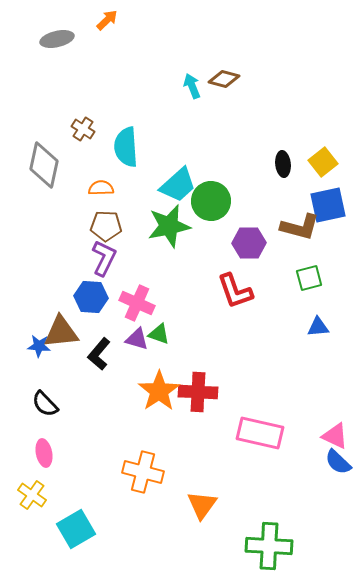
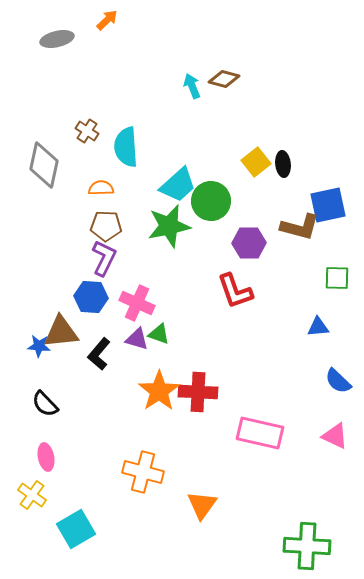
brown cross: moved 4 px right, 2 px down
yellow square: moved 67 px left
green square: moved 28 px right; rotated 16 degrees clockwise
pink ellipse: moved 2 px right, 4 px down
blue semicircle: moved 81 px up
green cross: moved 38 px right
